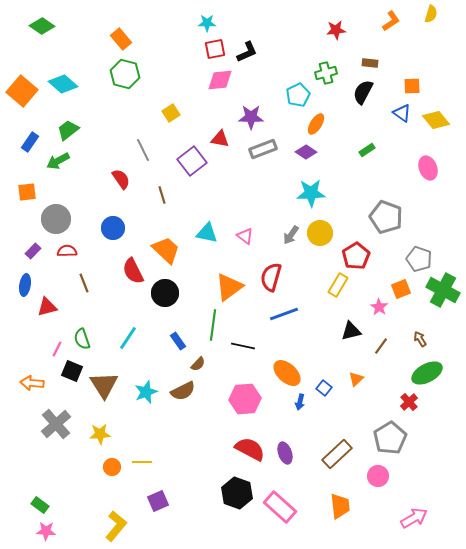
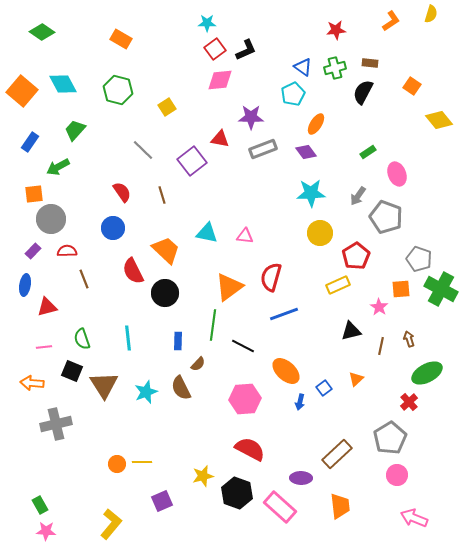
green diamond at (42, 26): moved 6 px down
orange rectangle at (121, 39): rotated 20 degrees counterclockwise
red square at (215, 49): rotated 25 degrees counterclockwise
black L-shape at (247, 52): moved 1 px left, 2 px up
green cross at (326, 73): moved 9 px right, 5 px up
green hexagon at (125, 74): moved 7 px left, 16 px down
cyan diamond at (63, 84): rotated 20 degrees clockwise
orange square at (412, 86): rotated 36 degrees clockwise
cyan pentagon at (298, 95): moved 5 px left, 1 px up
yellow square at (171, 113): moved 4 px left, 6 px up
blue triangle at (402, 113): moved 99 px left, 46 px up
yellow diamond at (436, 120): moved 3 px right
green trapezoid at (68, 130): moved 7 px right; rotated 10 degrees counterclockwise
gray line at (143, 150): rotated 20 degrees counterclockwise
green rectangle at (367, 150): moved 1 px right, 2 px down
purple diamond at (306, 152): rotated 20 degrees clockwise
green arrow at (58, 161): moved 6 px down
pink ellipse at (428, 168): moved 31 px left, 6 px down
red semicircle at (121, 179): moved 1 px right, 13 px down
orange square at (27, 192): moved 7 px right, 2 px down
gray circle at (56, 219): moved 5 px left
gray arrow at (291, 235): moved 67 px right, 39 px up
pink triangle at (245, 236): rotated 30 degrees counterclockwise
brown line at (84, 283): moved 4 px up
yellow rectangle at (338, 285): rotated 35 degrees clockwise
orange square at (401, 289): rotated 18 degrees clockwise
green cross at (443, 290): moved 2 px left, 1 px up
cyan line at (128, 338): rotated 40 degrees counterclockwise
brown arrow at (420, 339): moved 11 px left; rotated 14 degrees clockwise
blue rectangle at (178, 341): rotated 36 degrees clockwise
black line at (243, 346): rotated 15 degrees clockwise
brown line at (381, 346): rotated 24 degrees counterclockwise
pink line at (57, 349): moved 13 px left, 2 px up; rotated 56 degrees clockwise
orange ellipse at (287, 373): moved 1 px left, 2 px up
blue square at (324, 388): rotated 14 degrees clockwise
brown semicircle at (183, 391): moved 2 px left, 3 px up; rotated 90 degrees clockwise
gray cross at (56, 424): rotated 28 degrees clockwise
yellow star at (100, 434): moved 103 px right, 42 px down; rotated 10 degrees counterclockwise
purple ellipse at (285, 453): moved 16 px right, 25 px down; rotated 70 degrees counterclockwise
orange circle at (112, 467): moved 5 px right, 3 px up
pink circle at (378, 476): moved 19 px right, 1 px up
purple square at (158, 501): moved 4 px right
green rectangle at (40, 505): rotated 24 degrees clockwise
pink arrow at (414, 518): rotated 128 degrees counterclockwise
yellow L-shape at (116, 526): moved 5 px left, 2 px up
